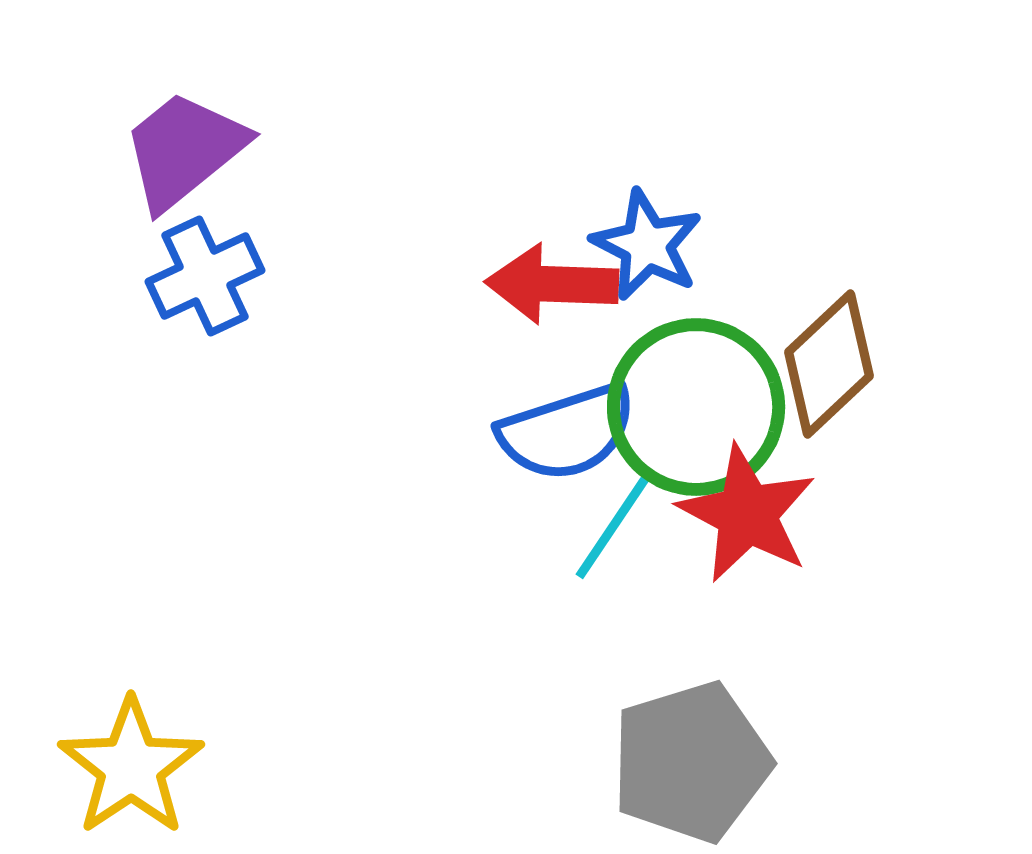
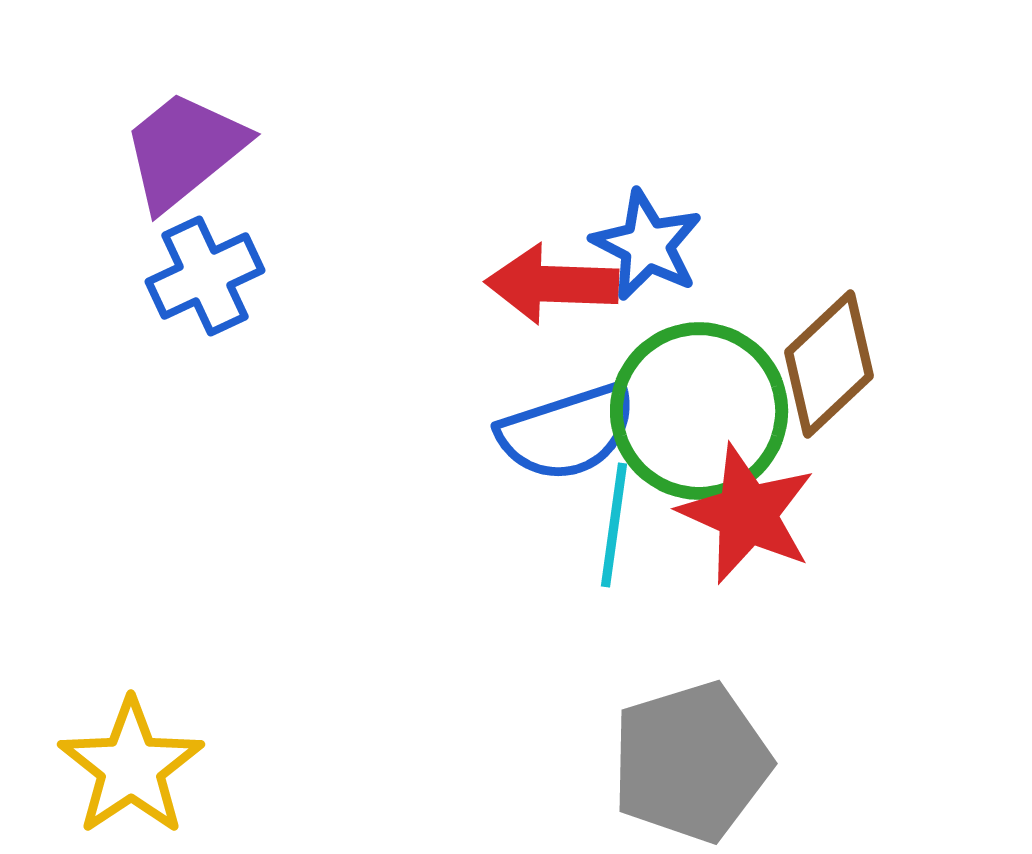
green circle: moved 3 px right, 4 px down
red star: rotated 4 degrees counterclockwise
cyan line: rotated 26 degrees counterclockwise
